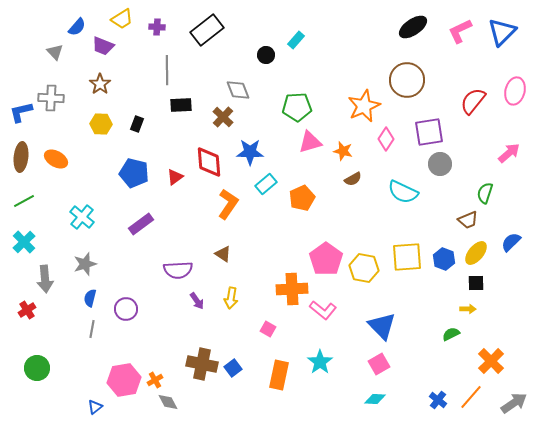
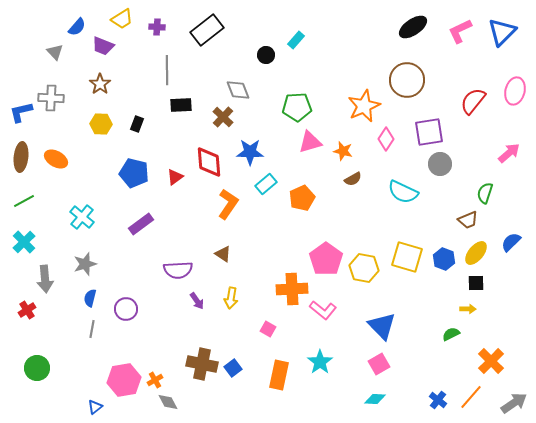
yellow square at (407, 257): rotated 20 degrees clockwise
